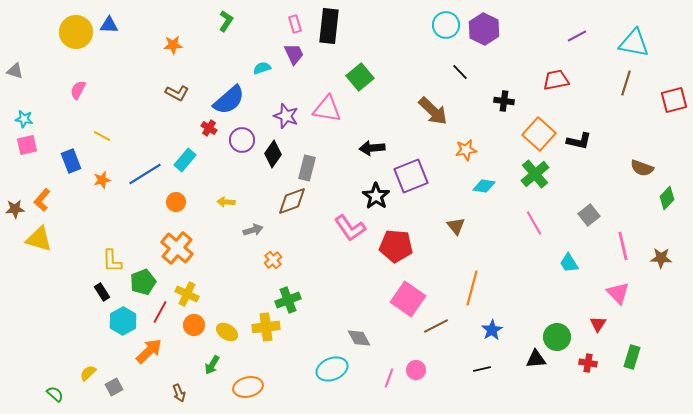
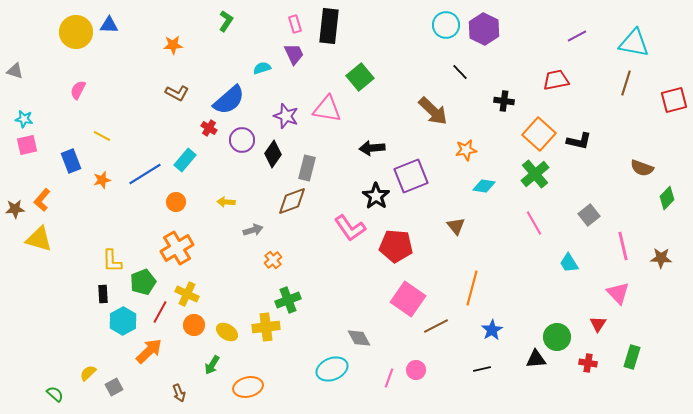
orange cross at (177, 248): rotated 20 degrees clockwise
black rectangle at (102, 292): moved 1 px right, 2 px down; rotated 30 degrees clockwise
